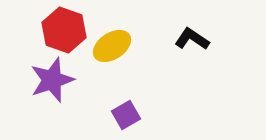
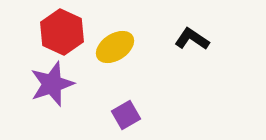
red hexagon: moved 2 px left, 2 px down; rotated 6 degrees clockwise
yellow ellipse: moved 3 px right, 1 px down
purple star: moved 4 px down
